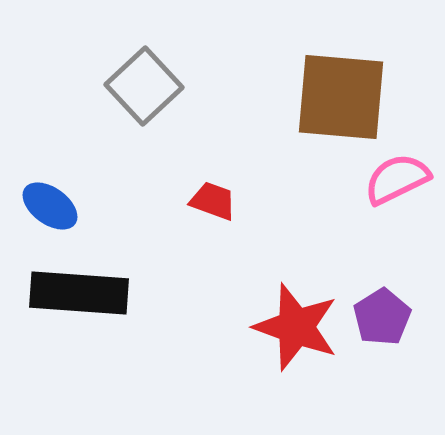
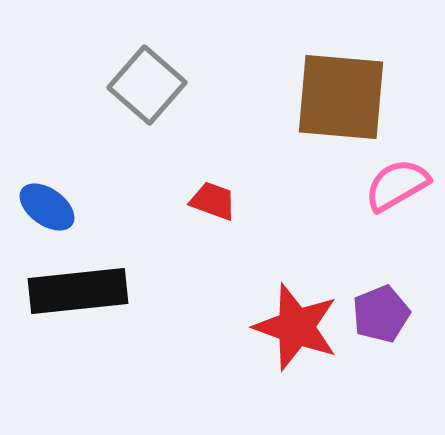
gray square: moved 3 px right, 1 px up; rotated 6 degrees counterclockwise
pink semicircle: moved 6 px down; rotated 4 degrees counterclockwise
blue ellipse: moved 3 px left, 1 px down
black rectangle: moved 1 px left, 2 px up; rotated 10 degrees counterclockwise
purple pentagon: moved 1 px left, 3 px up; rotated 10 degrees clockwise
